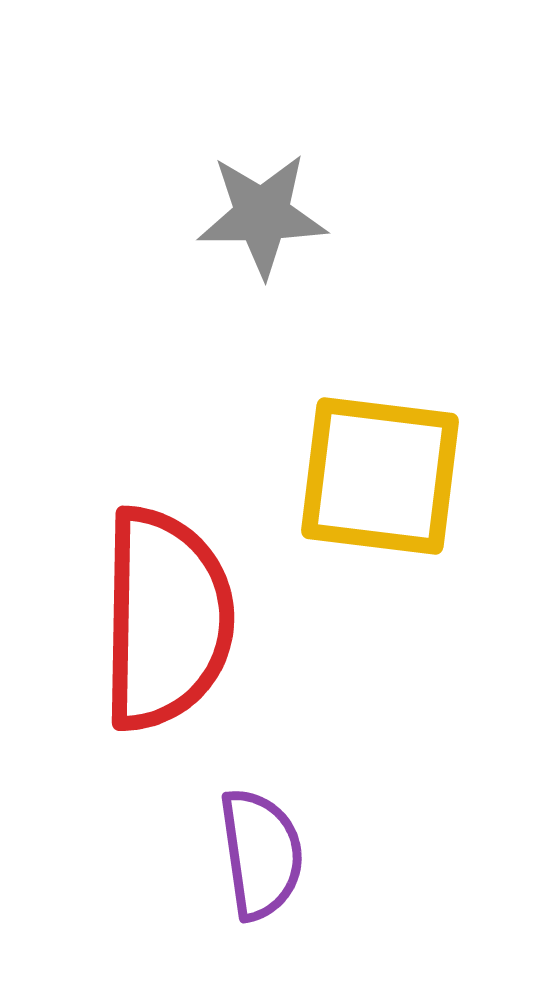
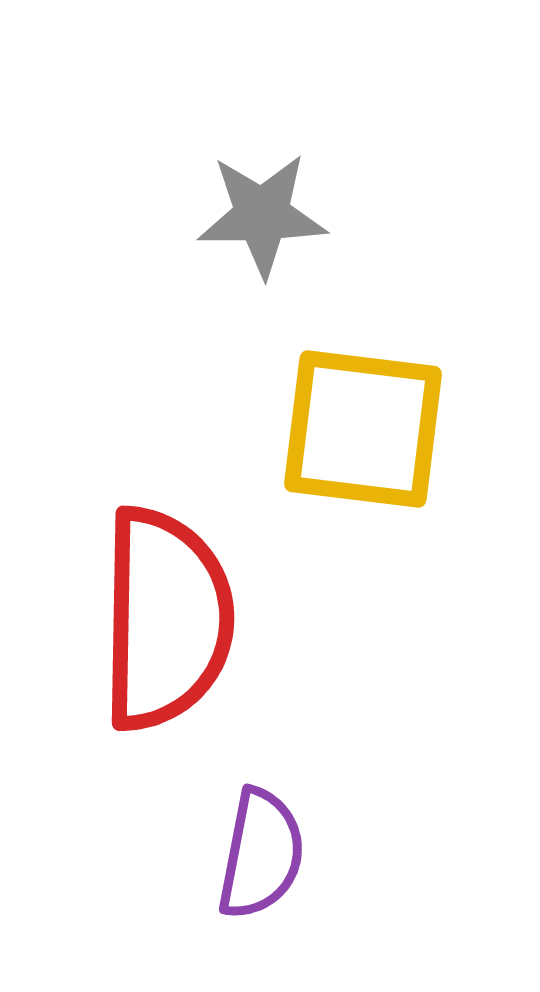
yellow square: moved 17 px left, 47 px up
purple semicircle: rotated 19 degrees clockwise
